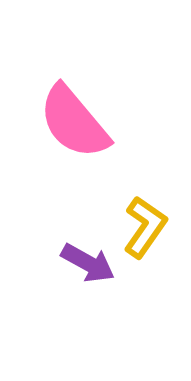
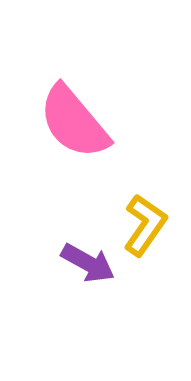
yellow L-shape: moved 2 px up
